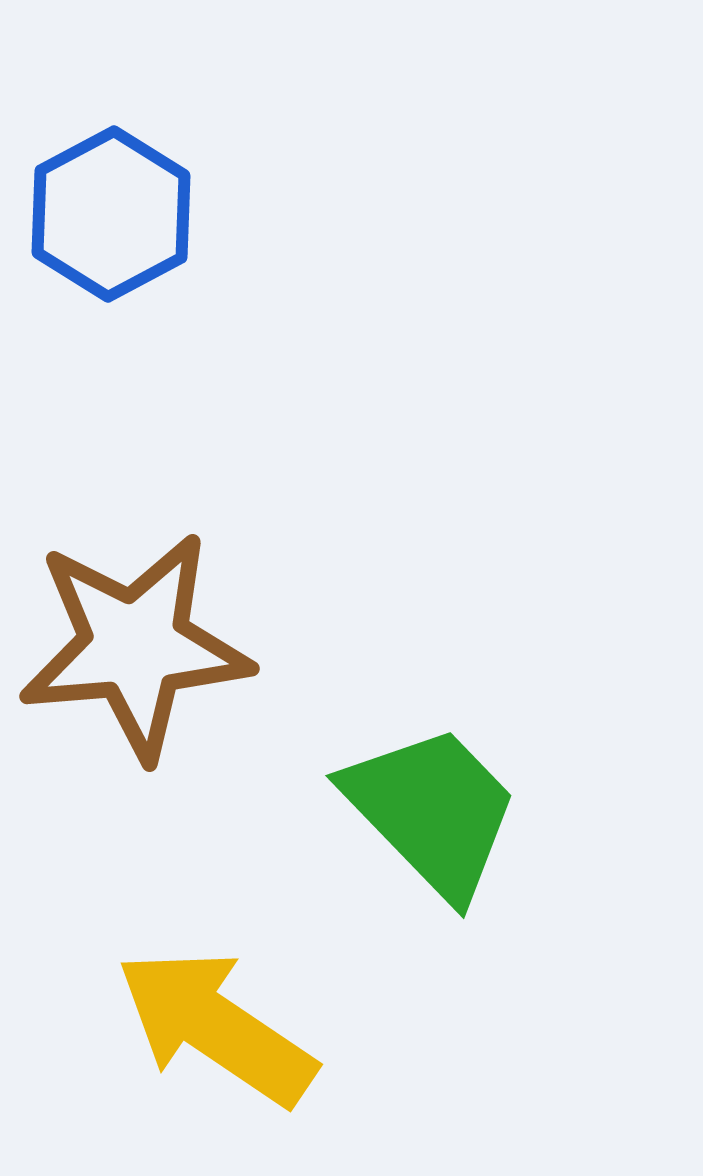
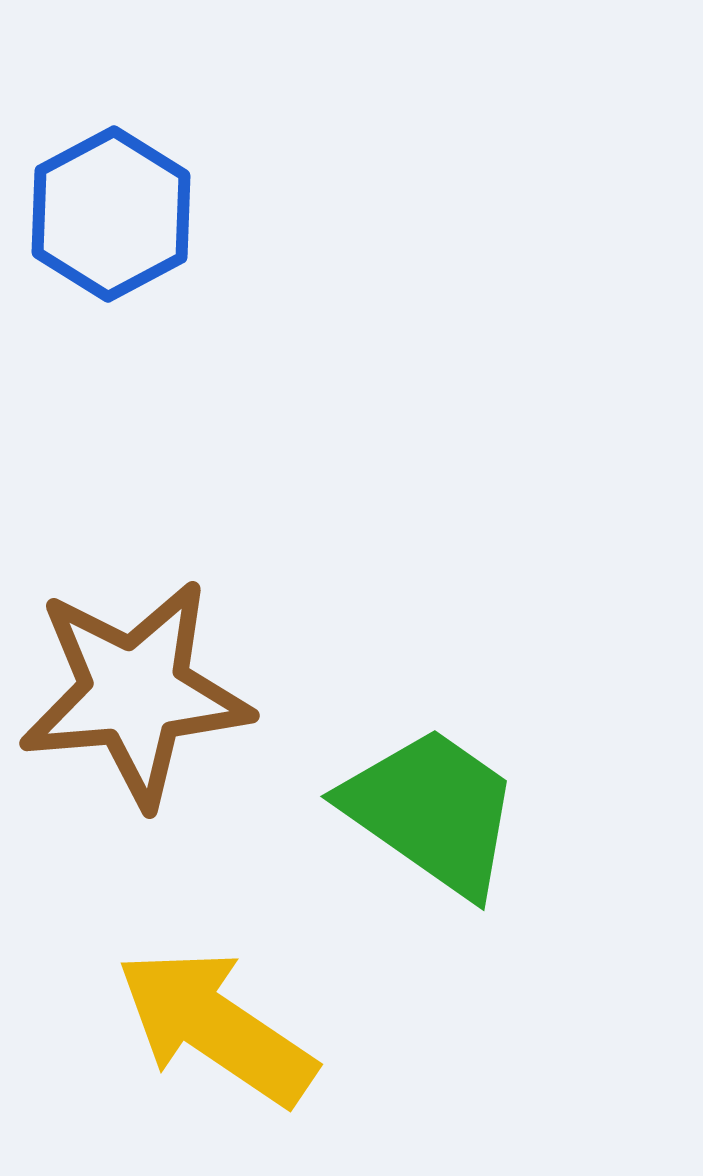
brown star: moved 47 px down
green trapezoid: rotated 11 degrees counterclockwise
